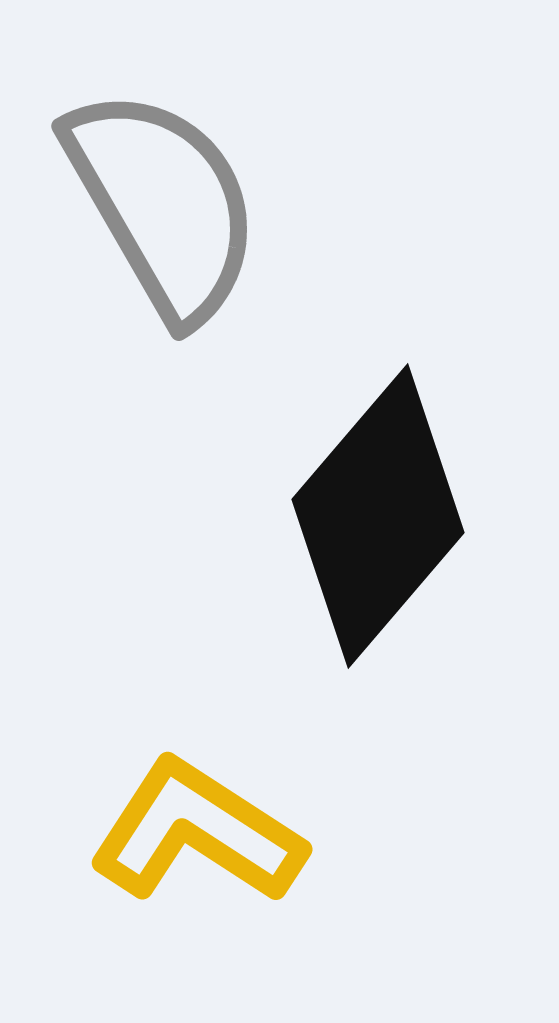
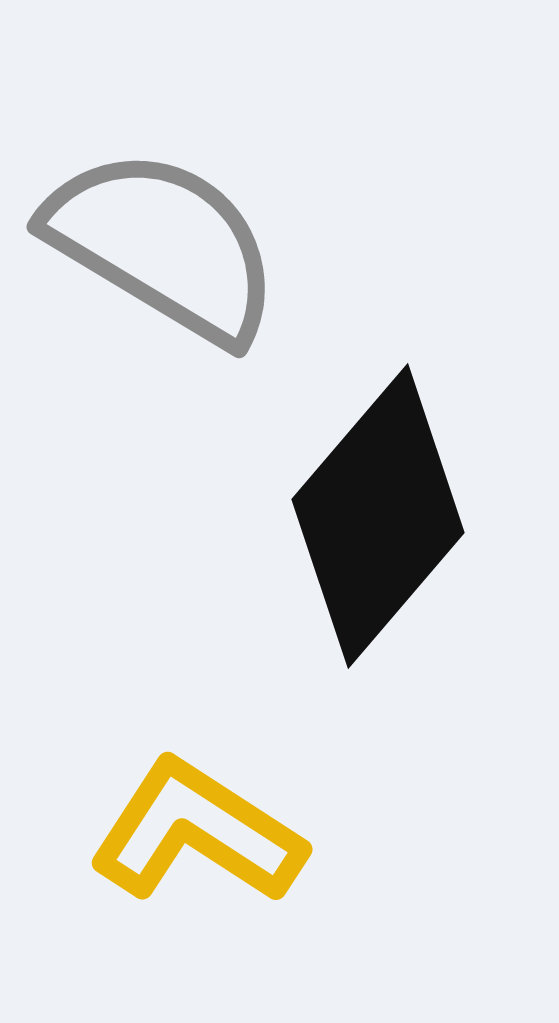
gray semicircle: moved 41 px down; rotated 29 degrees counterclockwise
